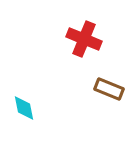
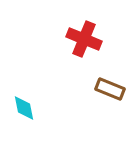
brown rectangle: moved 1 px right
